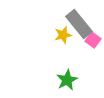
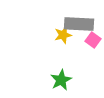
gray rectangle: rotated 48 degrees counterclockwise
green star: moved 6 px left
